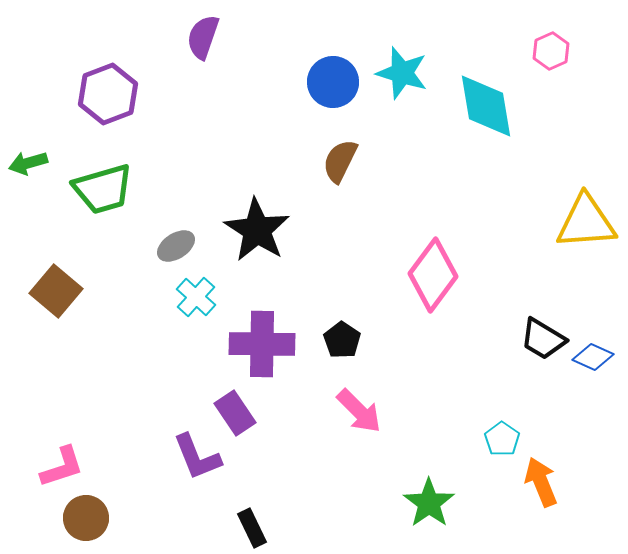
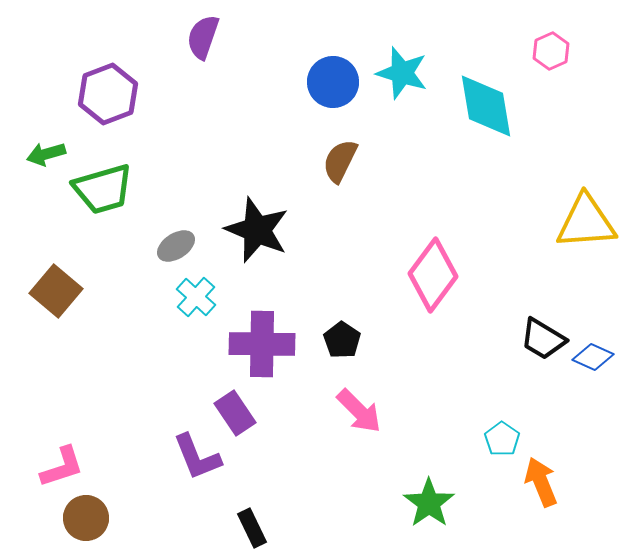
green arrow: moved 18 px right, 9 px up
black star: rotated 10 degrees counterclockwise
